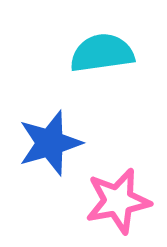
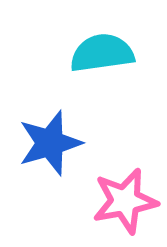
pink star: moved 7 px right
